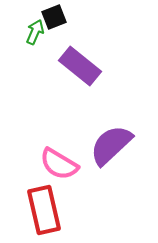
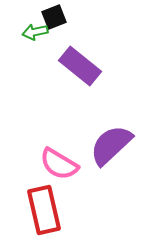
green arrow: rotated 125 degrees counterclockwise
